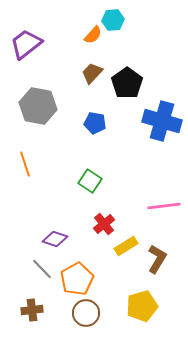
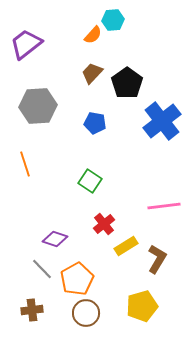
gray hexagon: rotated 15 degrees counterclockwise
blue cross: rotated 36 degrees clockwise
